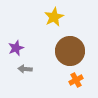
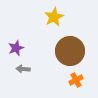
gray arrow: moved 2 px left
